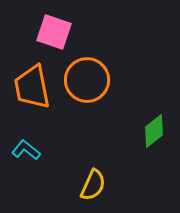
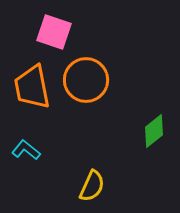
orange circle: moved 1 px left
yellow semicircle: moved 1 px left, 1 px down
